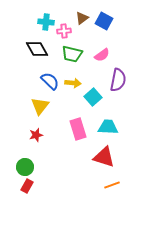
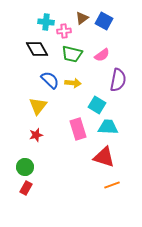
blue semicircle: moved 1 px up
cyan square: moved 4 px right, 8 px down; rotated 18 degrees counterclockwise
yellow triangle: moved 2 px left
red rectangle: moved 1 px left, 2 px down
